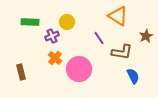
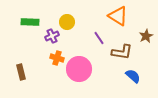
orange cross: moved 2 px right; rotated 24 degrees counterclockwise
blue semicircle: rotated 21 degrees counterclockwise
